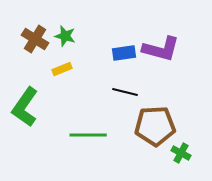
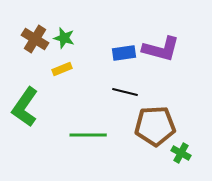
green star: moved 1 px left, 2 px down
